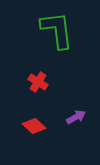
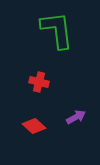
red cross: moved 1 px right; rotated 18 degrees counterclockwise
